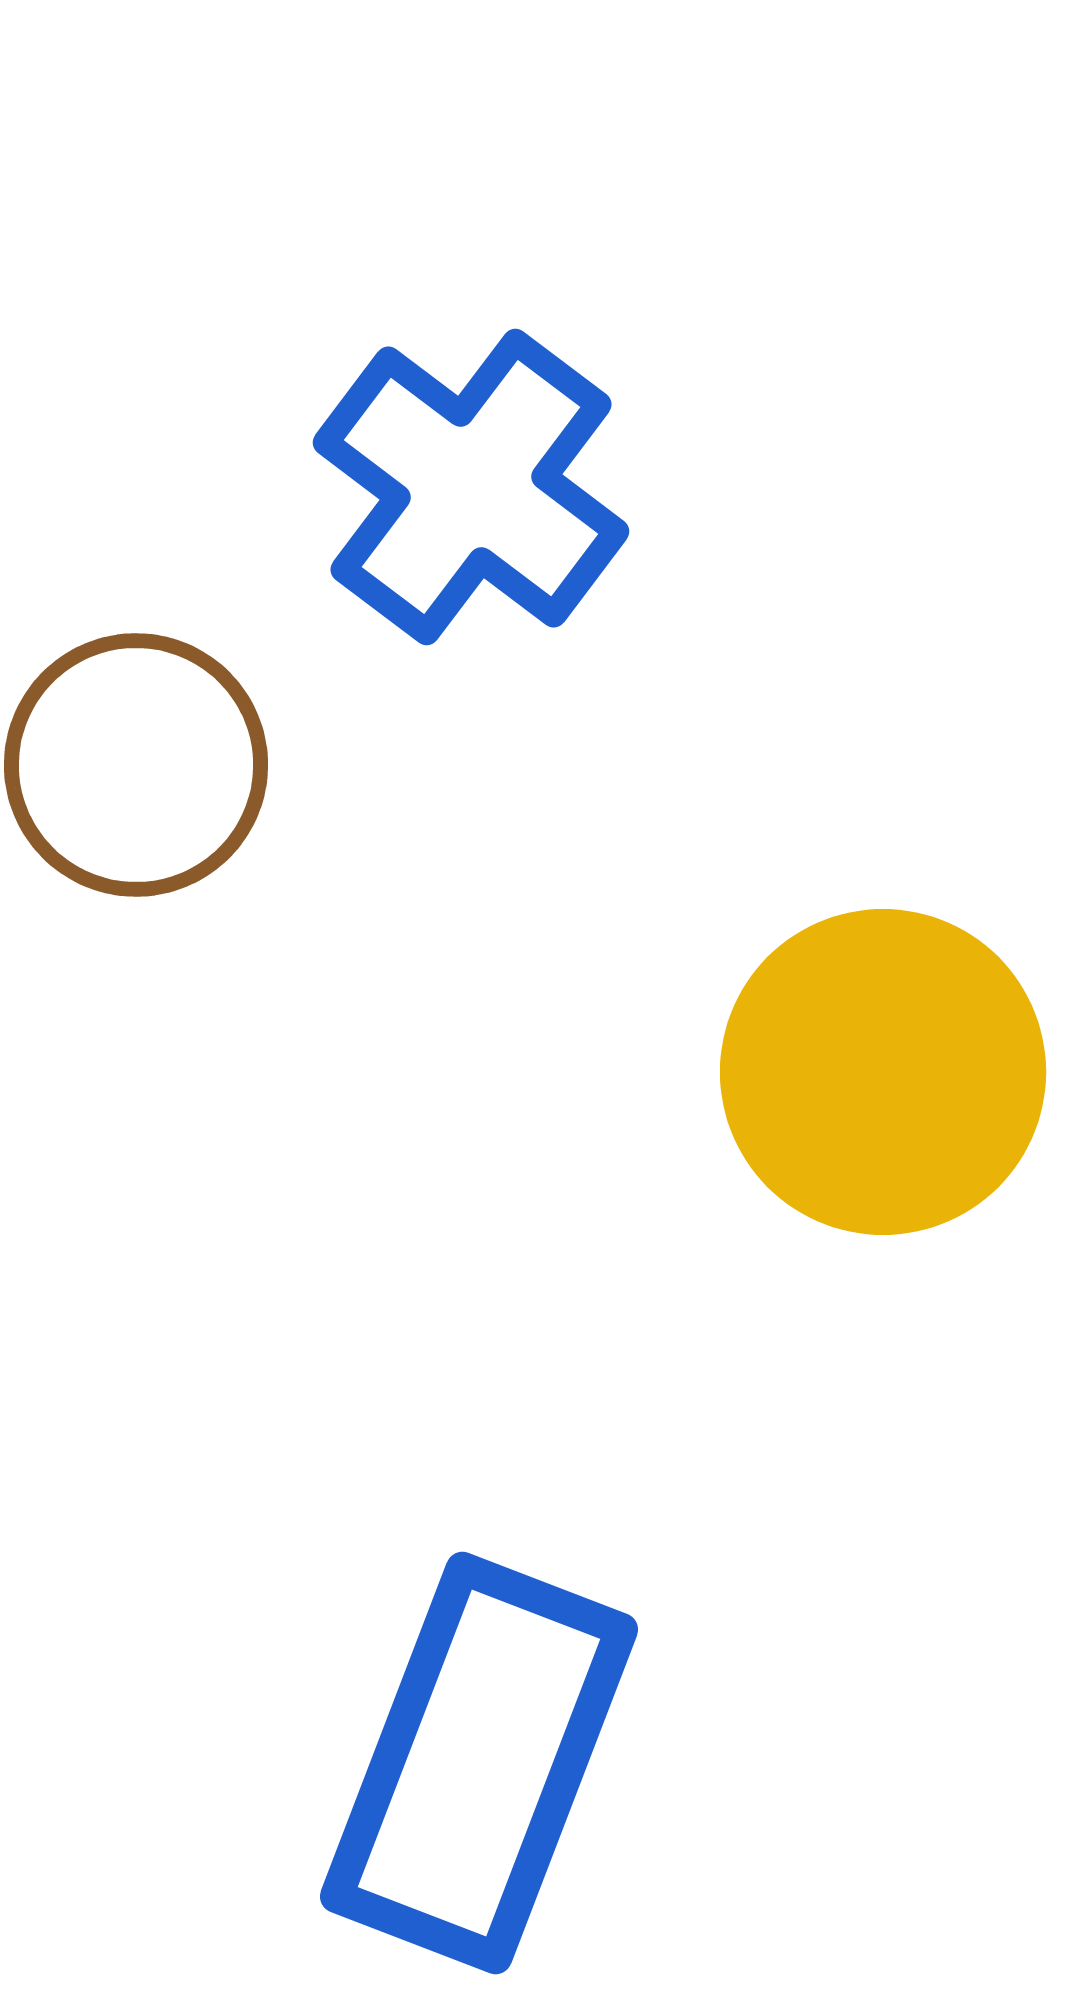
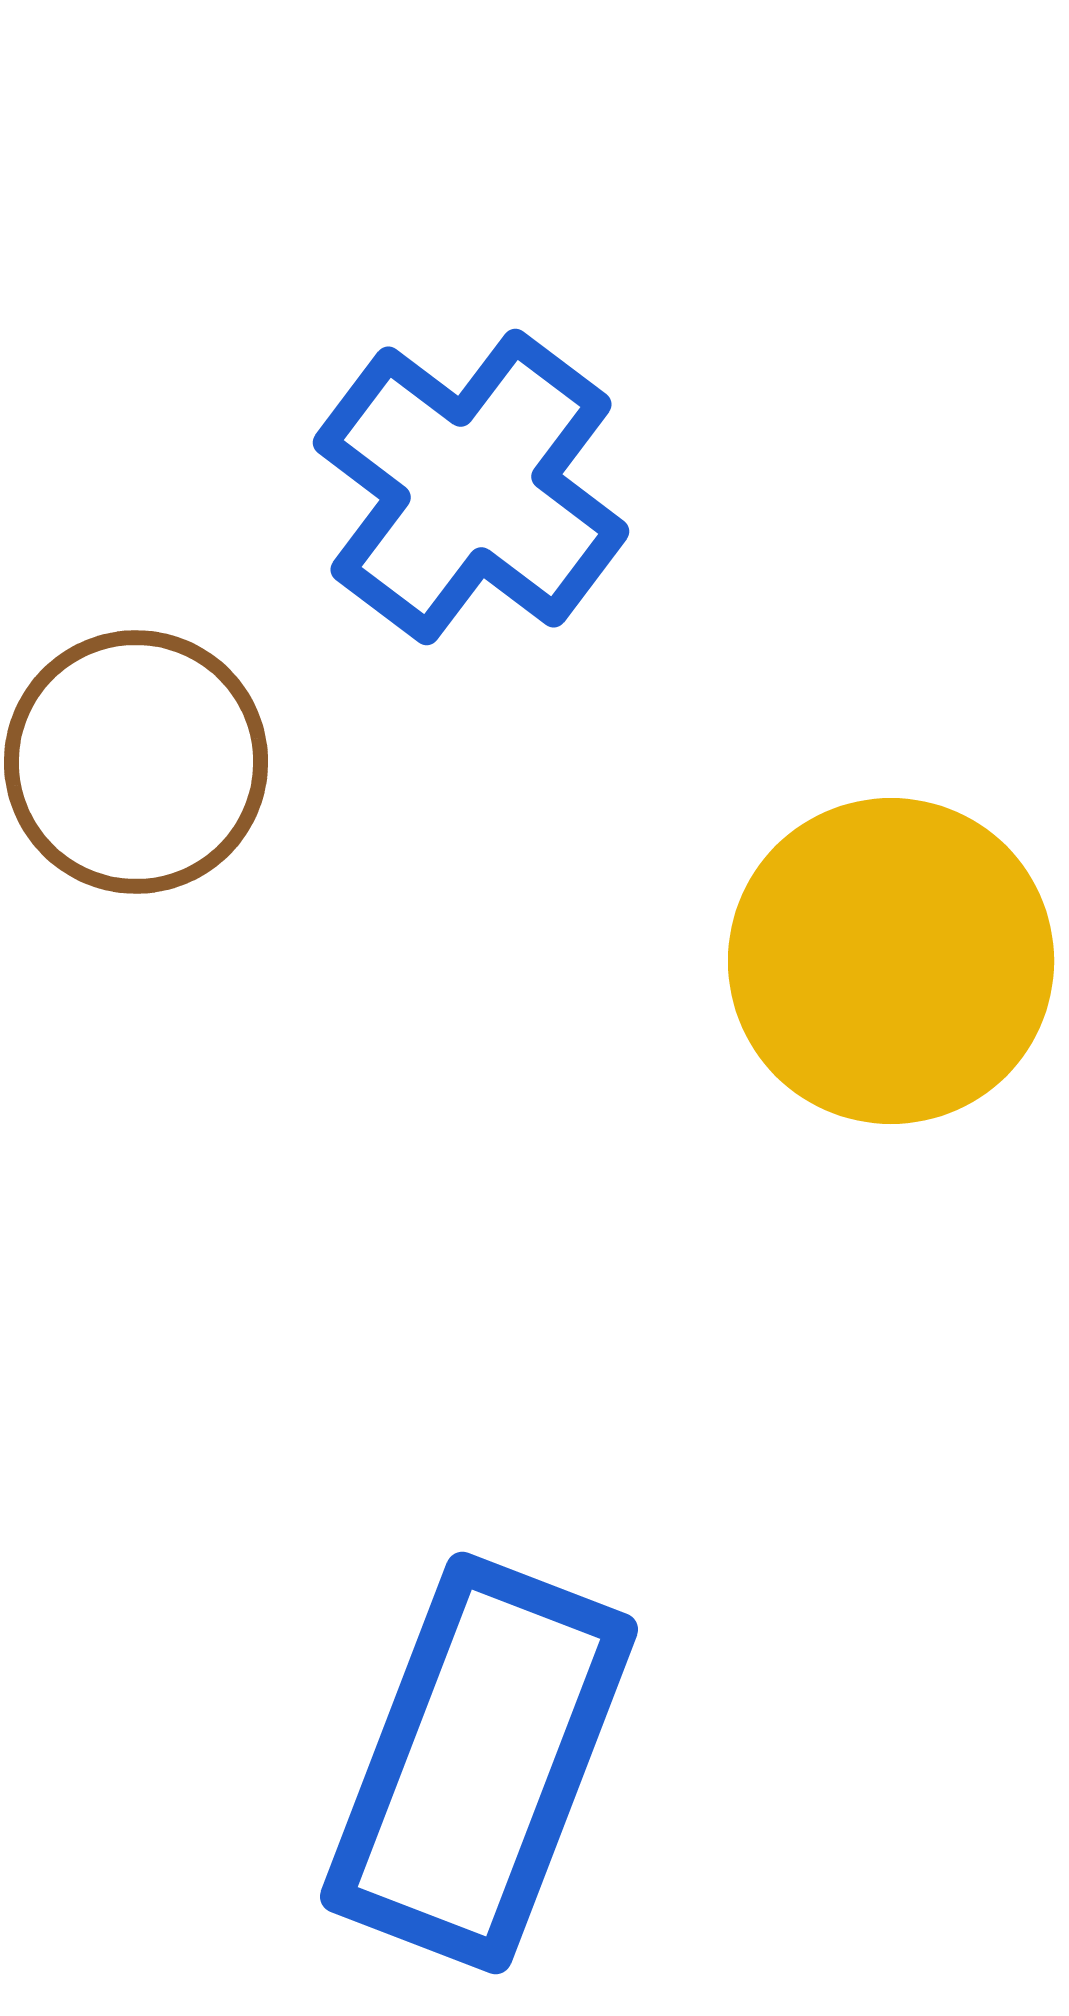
brown circle: moved 3 px up
yellow circle: moved 8 px right, 111 px up
